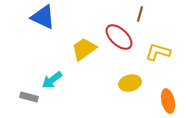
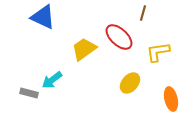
brown line: moved 3 px right, 1 px up
yellow L-shape: rotated 25 degrees counterclockwise
yellow ellipse: rotated 35 degrees counterclockwise
gray rectangle: moved 4 px up
orange ellipse: moved 3 px right, 2 px up
